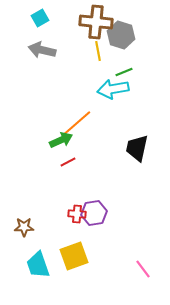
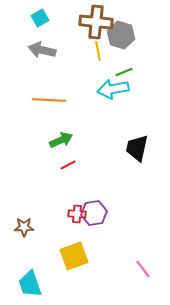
orange line: moved 28 px left, 23 px up; rotated 44 degrees clockwise
red line: moved 3 px down
cyan trapezoid: moved 8 px left, 19 px down
